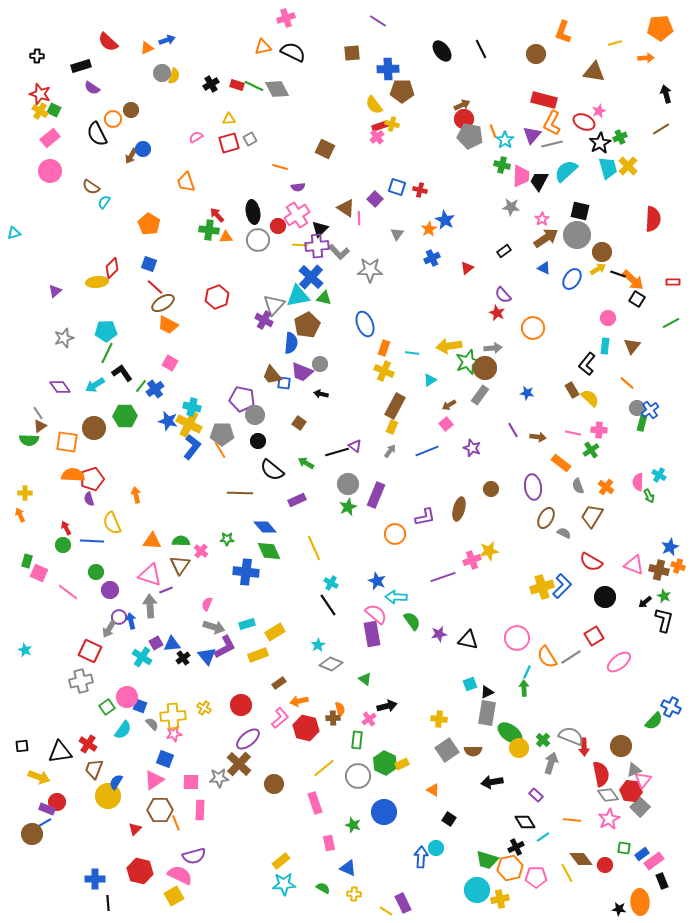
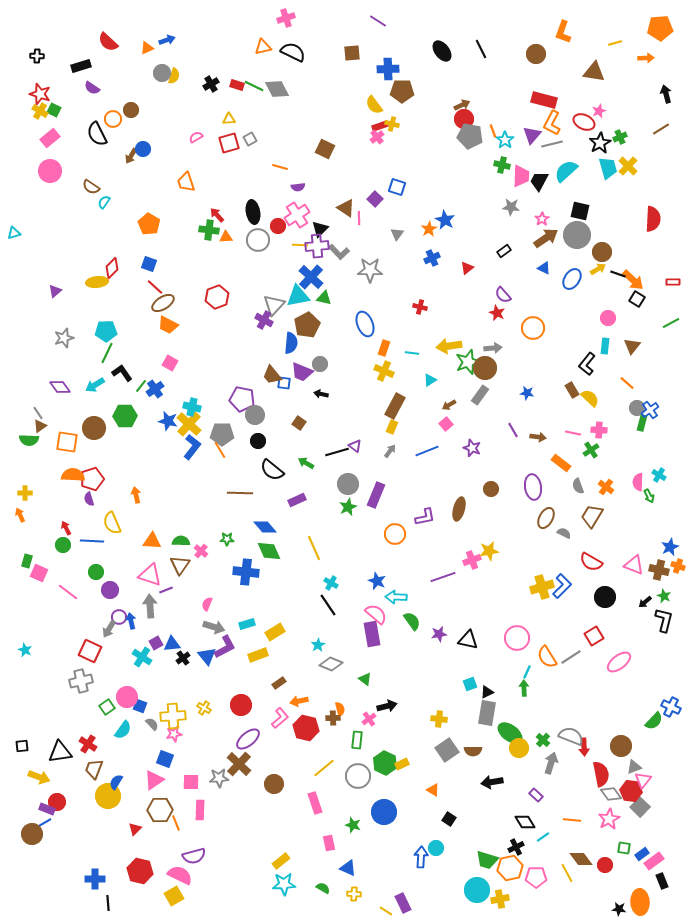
red cross at (420, 190): moved 117 px down
yellow cross at (189, 424): rotated 15 degrees clockwise
gray triangle at (634, 770): moved 3 px up
gray diamond at (608, 795): moved 3 px right, 1 px up
